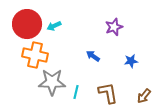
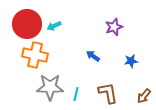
gray star: moved 2 px left, 5 px down
cyan line: moved 2 px down
